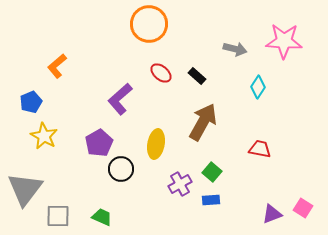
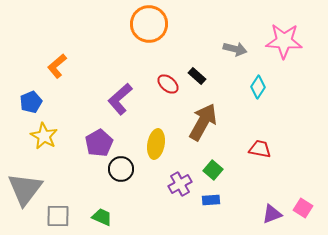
red ellipse: moved 7 px right, 11 px down
green square: moved 1 px right, 2 px up
